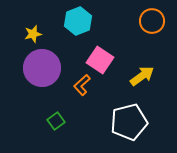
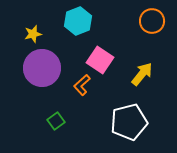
yellow arrow: moved 2 px up; rotated 15 degrees counterclockwise
